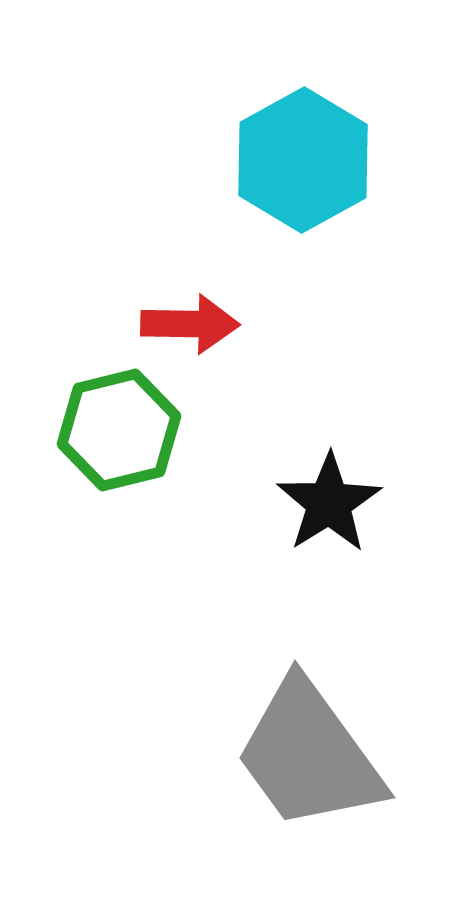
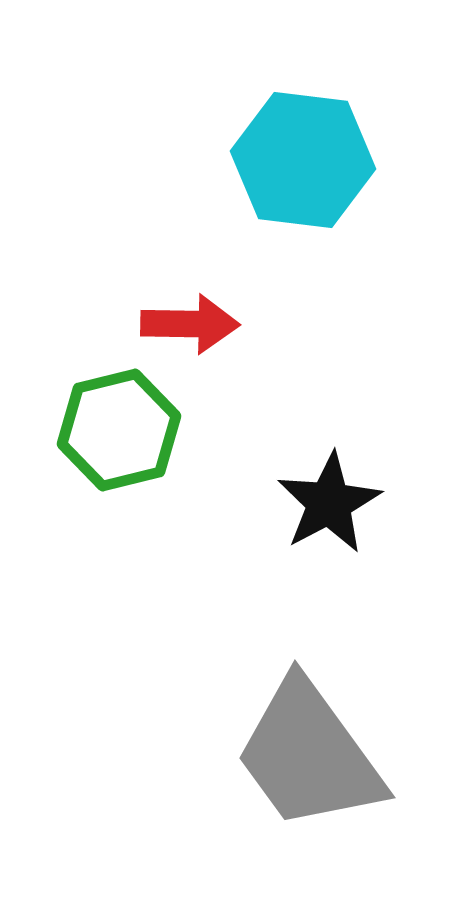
cyan hexagon: rotated 24 degrees counterclockwise
black star: rotated 4 degrees clockwise
